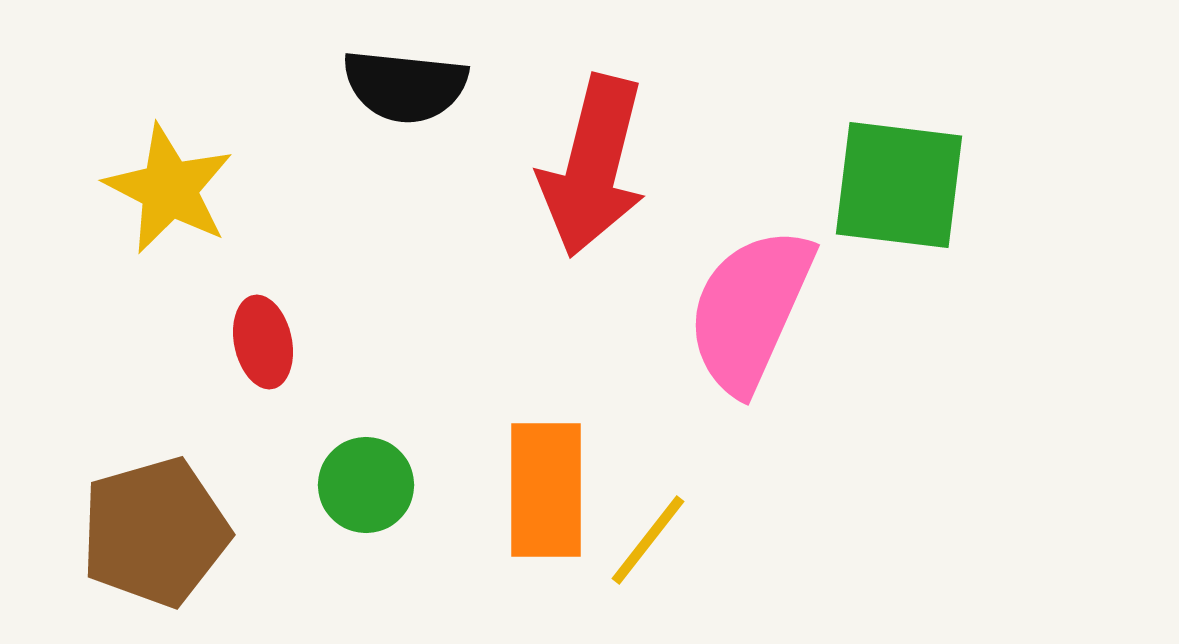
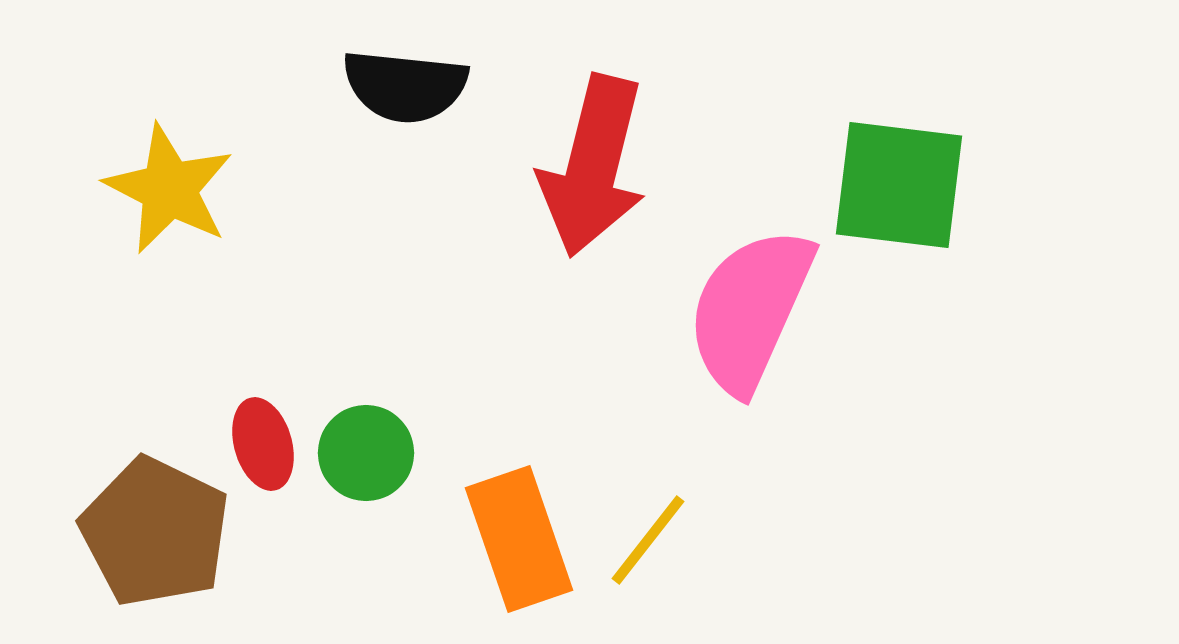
red ellipse: moved 102 px down; rotated 4 degrees counterclockwise
green circle: moved 32 px up
orange rectangle: moved 27 px left, 49 px down; rotated 19 degrees counterclockwise
brown pentagon: rotated 30 degrees counterclockwise
